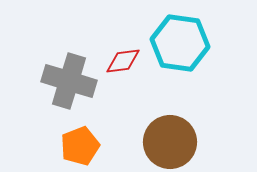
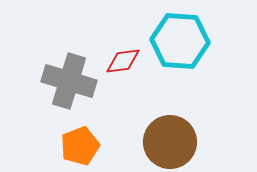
cyan hexagon: moved 2 px up; rotated 4 degrees counterclockwise
